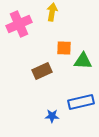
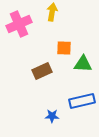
green triangle: moved 3 px down
blue rectangle: moved 1 px right, 1 px up
